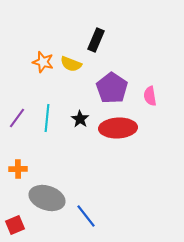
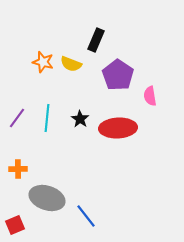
purple pentagon: moved 6 px right, 13 px up
